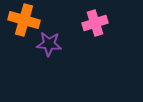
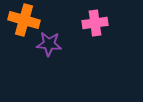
pink cross: rotated 10 degrees clockwise
